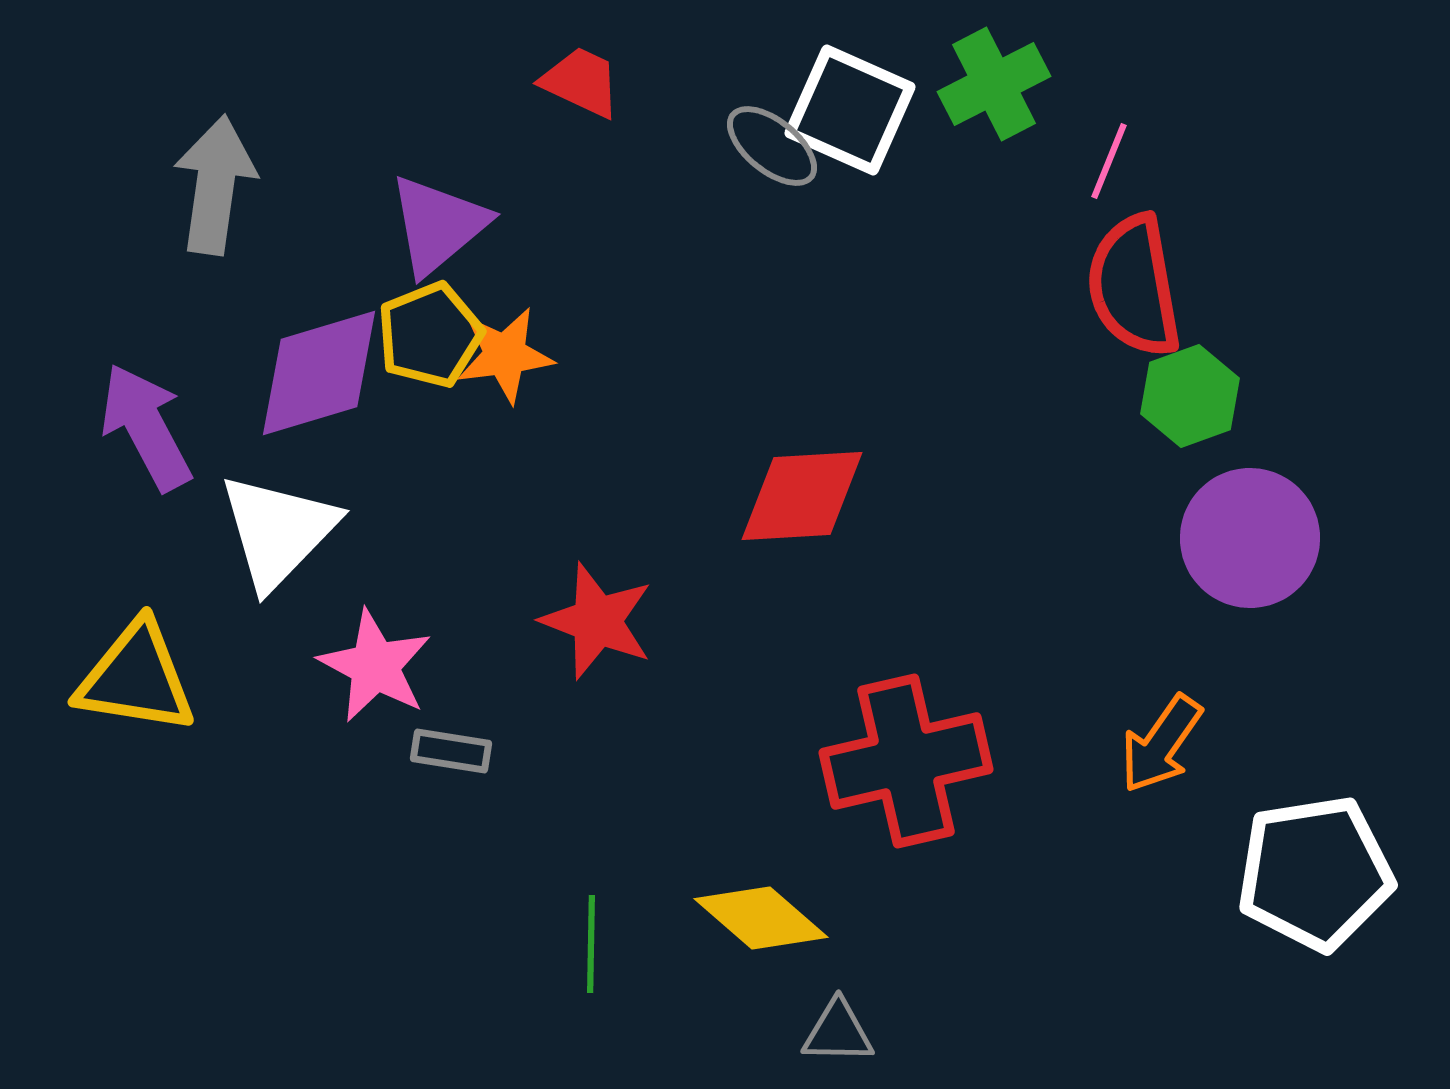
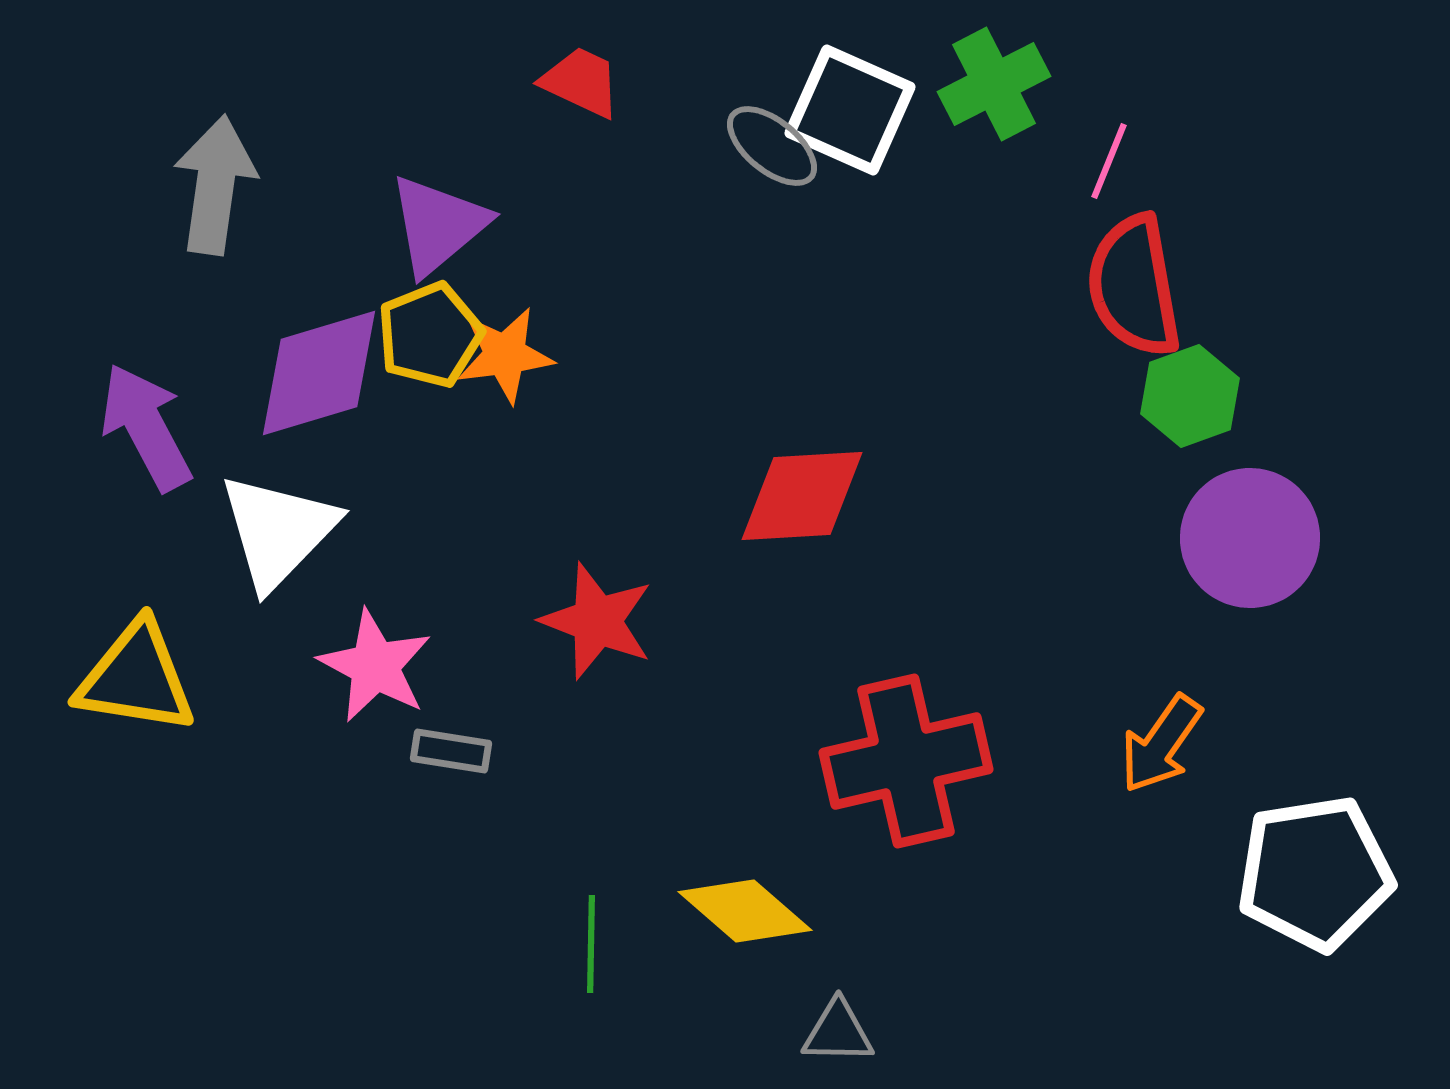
yellow diamond: moved 16 px left, 7 px up
